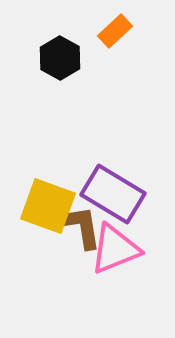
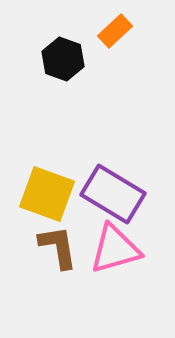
black hexagon: moved 3 px right, 1 px down; rotated 9 degrees counterclockwise
yellow square: moved 1 px left, 12 px up
brown L-shape: moved 24 px left, 20 px down
pink triangle: rotated 6 degrees clockwise
